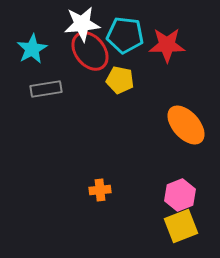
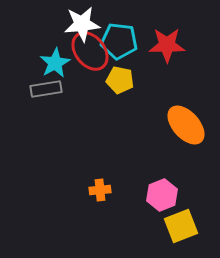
cyan pentagon: moved 6 px left, 6 px down
cyan star: moved 23 px right, 14 px down
pink hexagon: moved 18 px left
